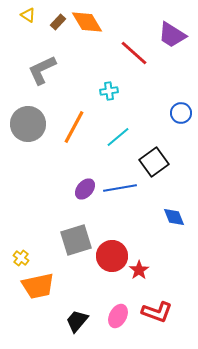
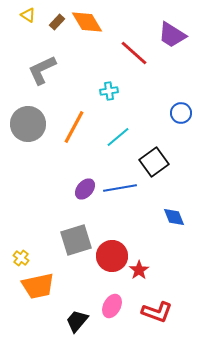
brown rectangle: moved 1 px left
pink ellipse: moved 6 px left, 10 px up
